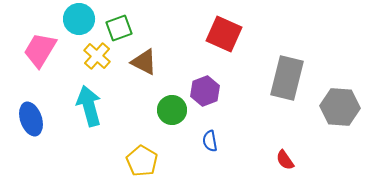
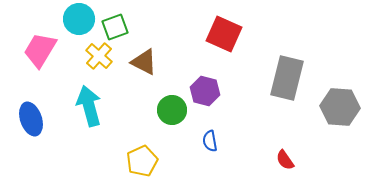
green square: moved 4 px left, 1 px up
yellow cross: moved 2 px right
purple hexagon: rotated 24 degrees counterclockwise
yellow pentagon: rotated 16 degrees clockwise
